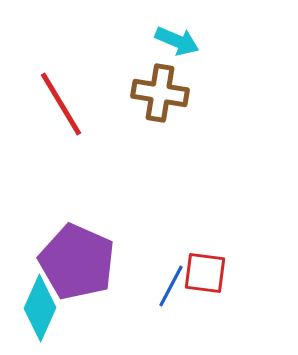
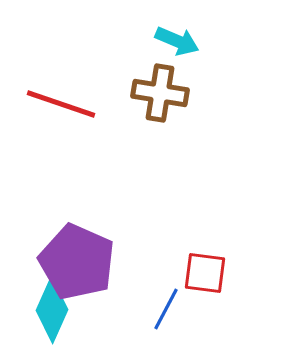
red line: rotated 40 degrees counterclockwise
blue line: moved 5 px left, 23 px down
cyan diamond: moved 12 px right, 2 px down
